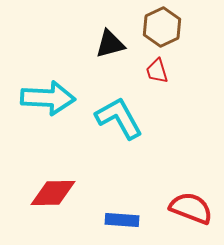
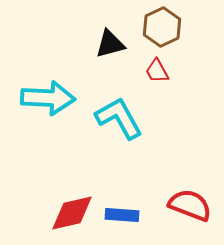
red trapezoid: rotated 12 degrees counterclockwise
red diamond: moved 19 px right, 20 px down; rotated 12 degrees counterclockwise
red semicircle: moved 1 px left, 3 px up
blue rectangle: moved 5 px up
